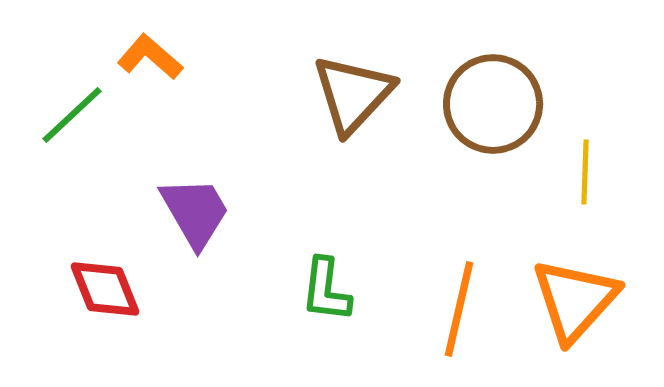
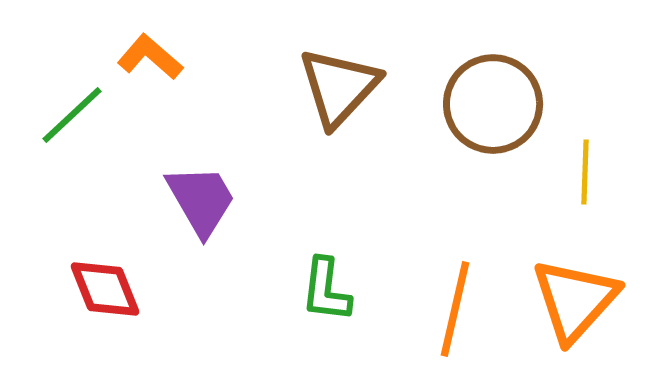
brown triangle: moved 14 px left, 7 px up
purple trapezoid: moved 6 px right, 12 px up
orange line: moved 4 px left
